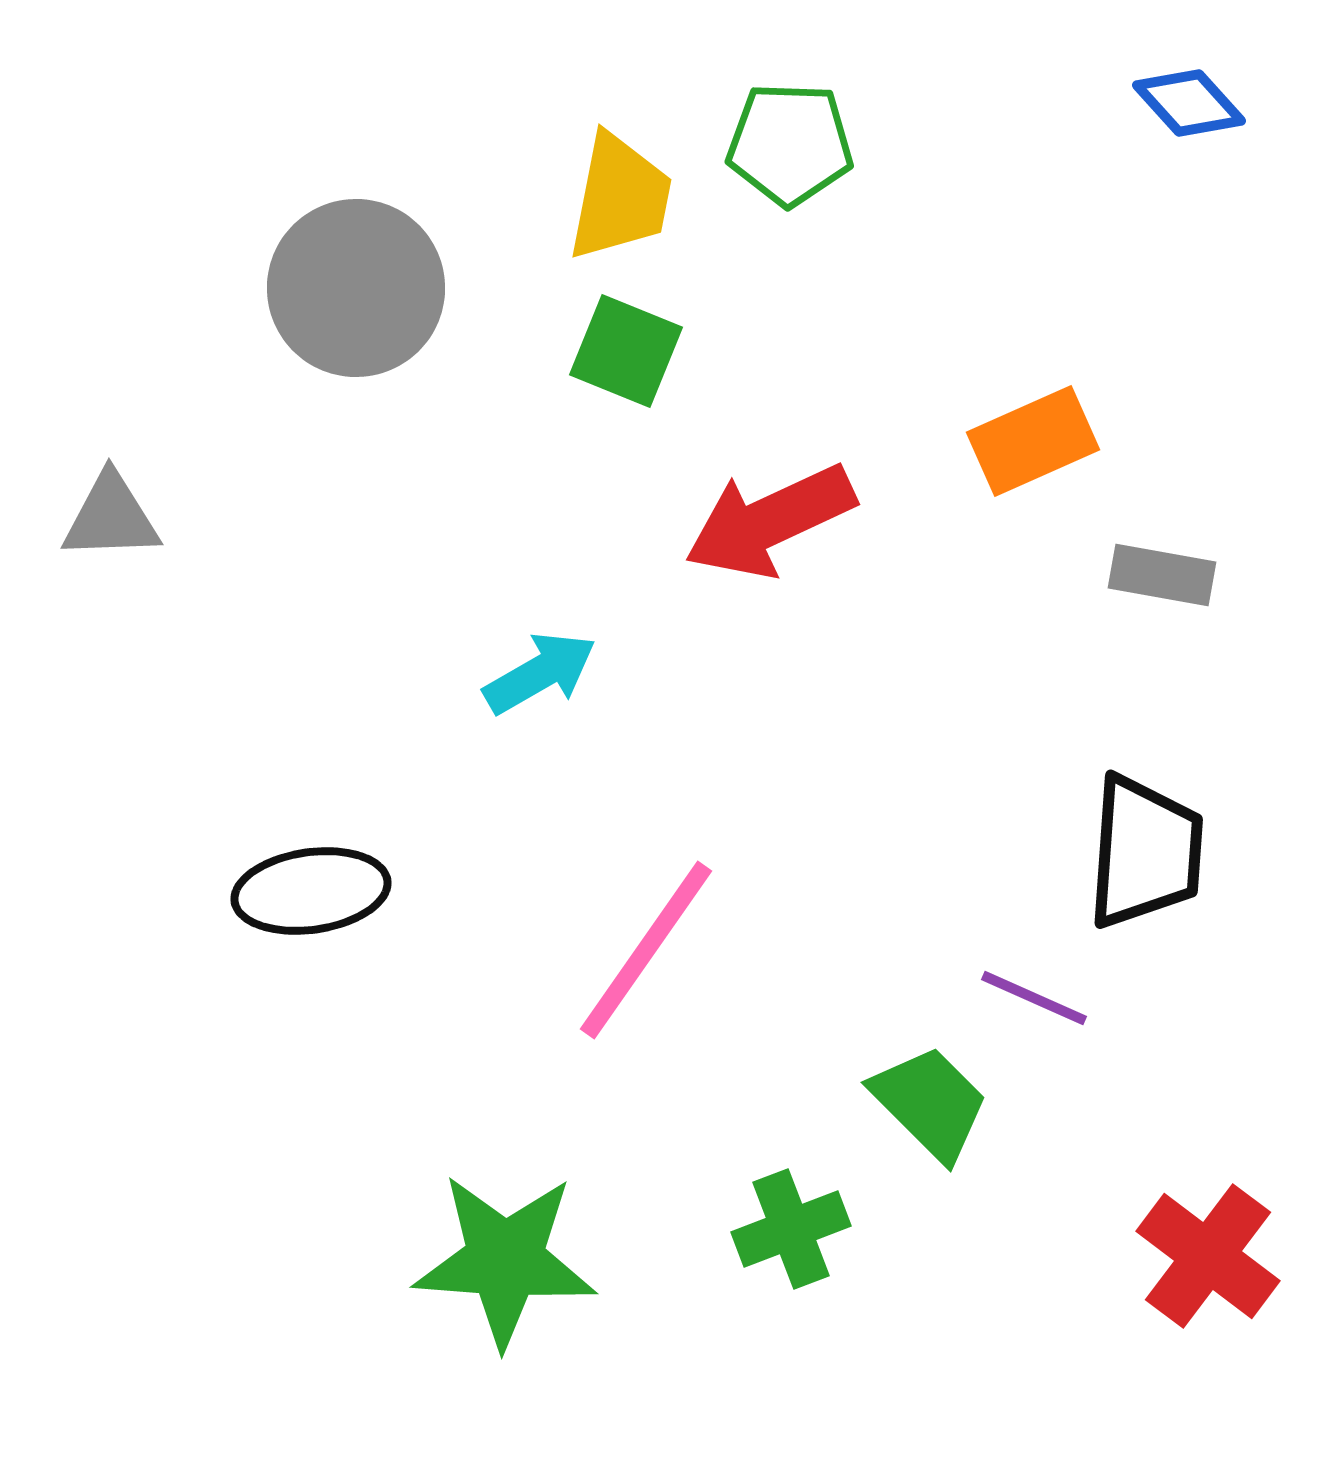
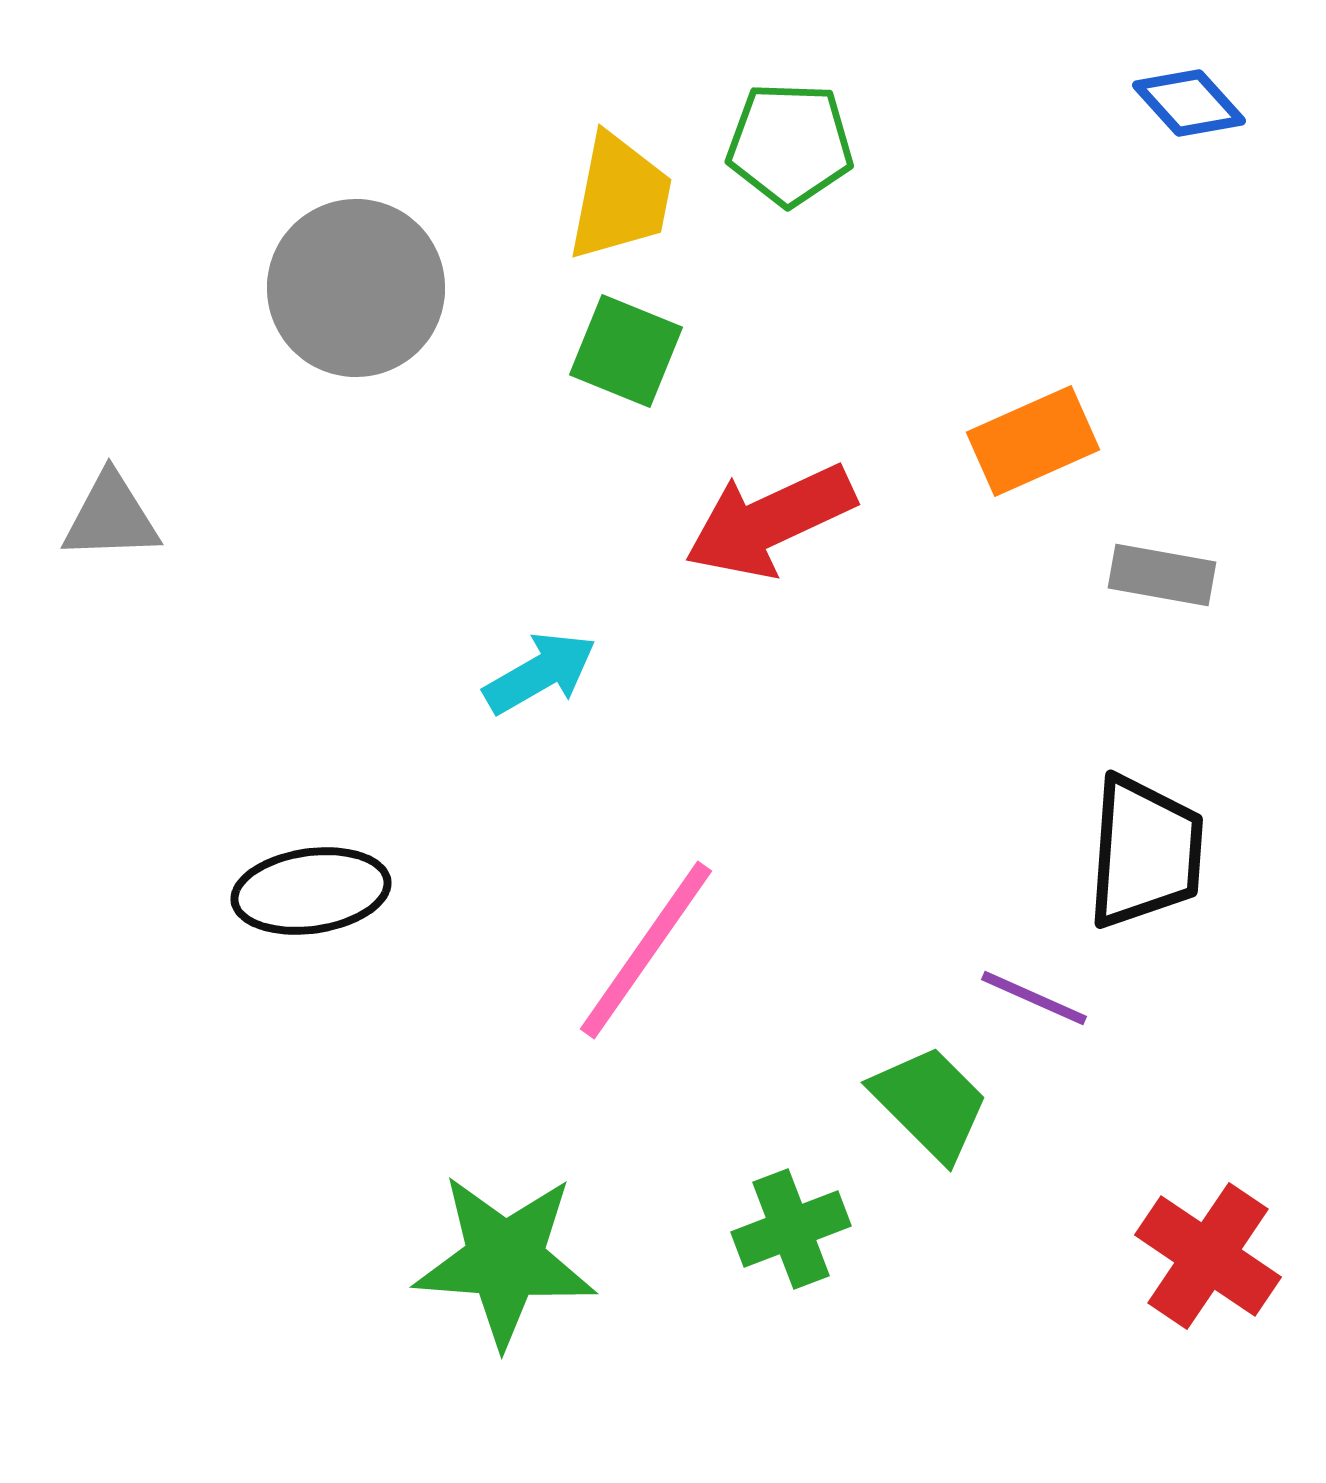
red cross: rotated 3 degrees counterclockwise
